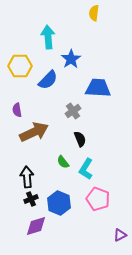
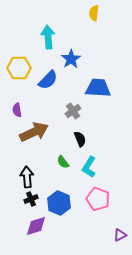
yellow hexagon: moved 1 px left, 2 px down
cyan L-shape: moved 3 px right, 2 px up
